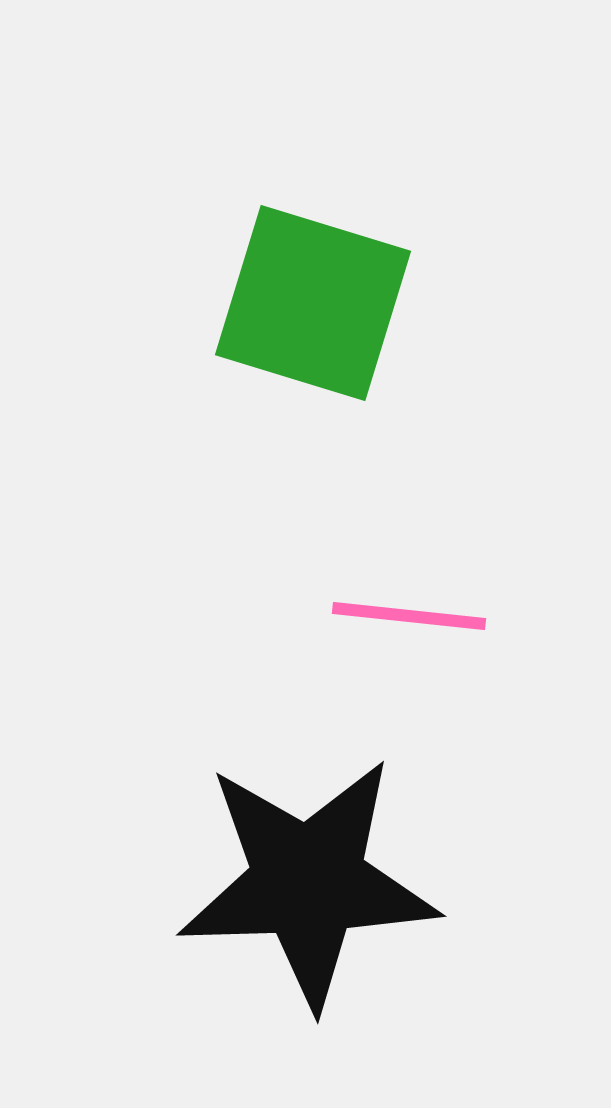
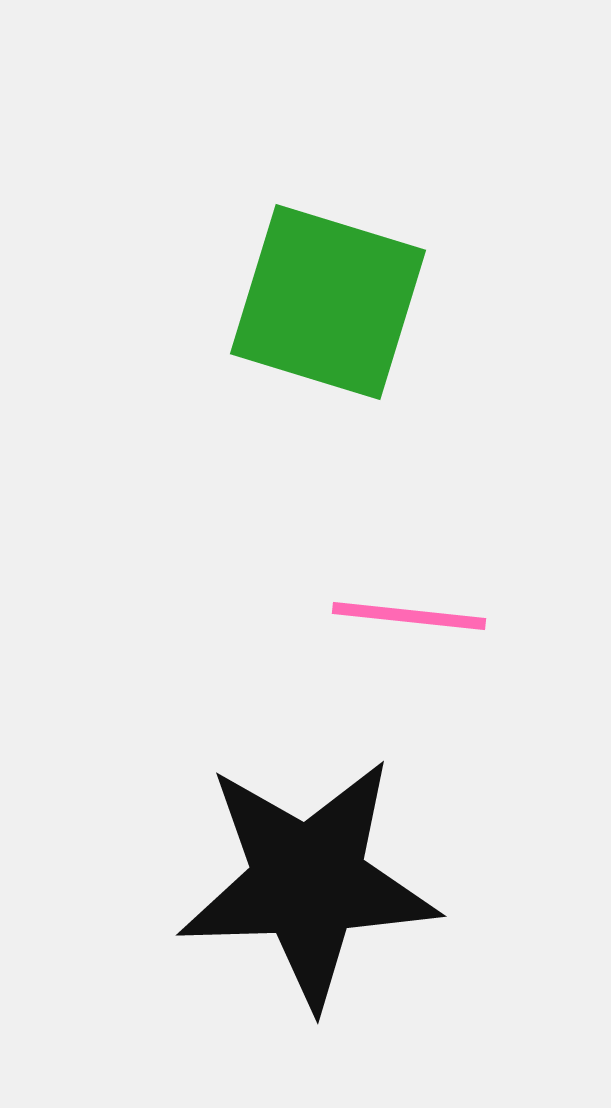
green square: moved 15 px right, 1 px up
